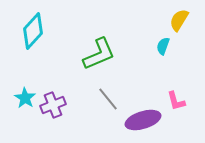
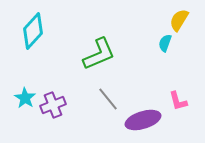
cyan semicircle: moved 2 px right, 3 px up
pink L-shape: moved 2 px right
